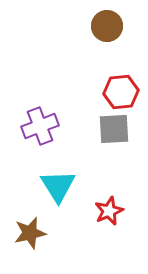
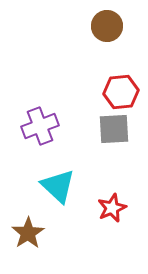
cyan triangle: rotated 15 degrees counterclockwise
red star: moved 3 px right, 3 px up
brown star: moved 2 px left; rotated 20 degrees counterclockwise
